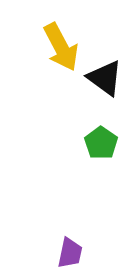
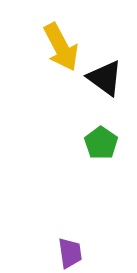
purple trapezoid: rotated 20 degrees counterclockwise
